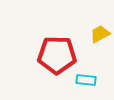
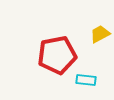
red pentagon: rotated 12 degrees counterclockwise
